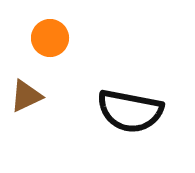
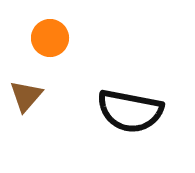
brown triangle: rotated 24 degrees counterclockwise
